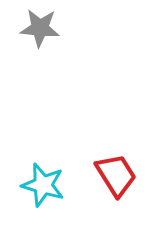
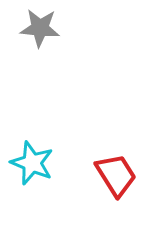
cyan star: moved 11 px left, 22 px up; rotated 6 degrees clockwise
